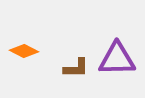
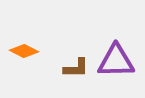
purple triangle: moved 1 px left, 2 px down
